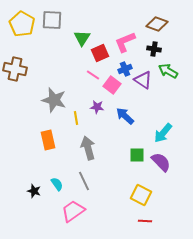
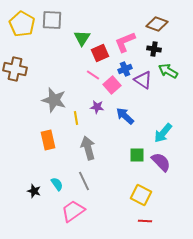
pink square: rotated 12 degrees clockwise
